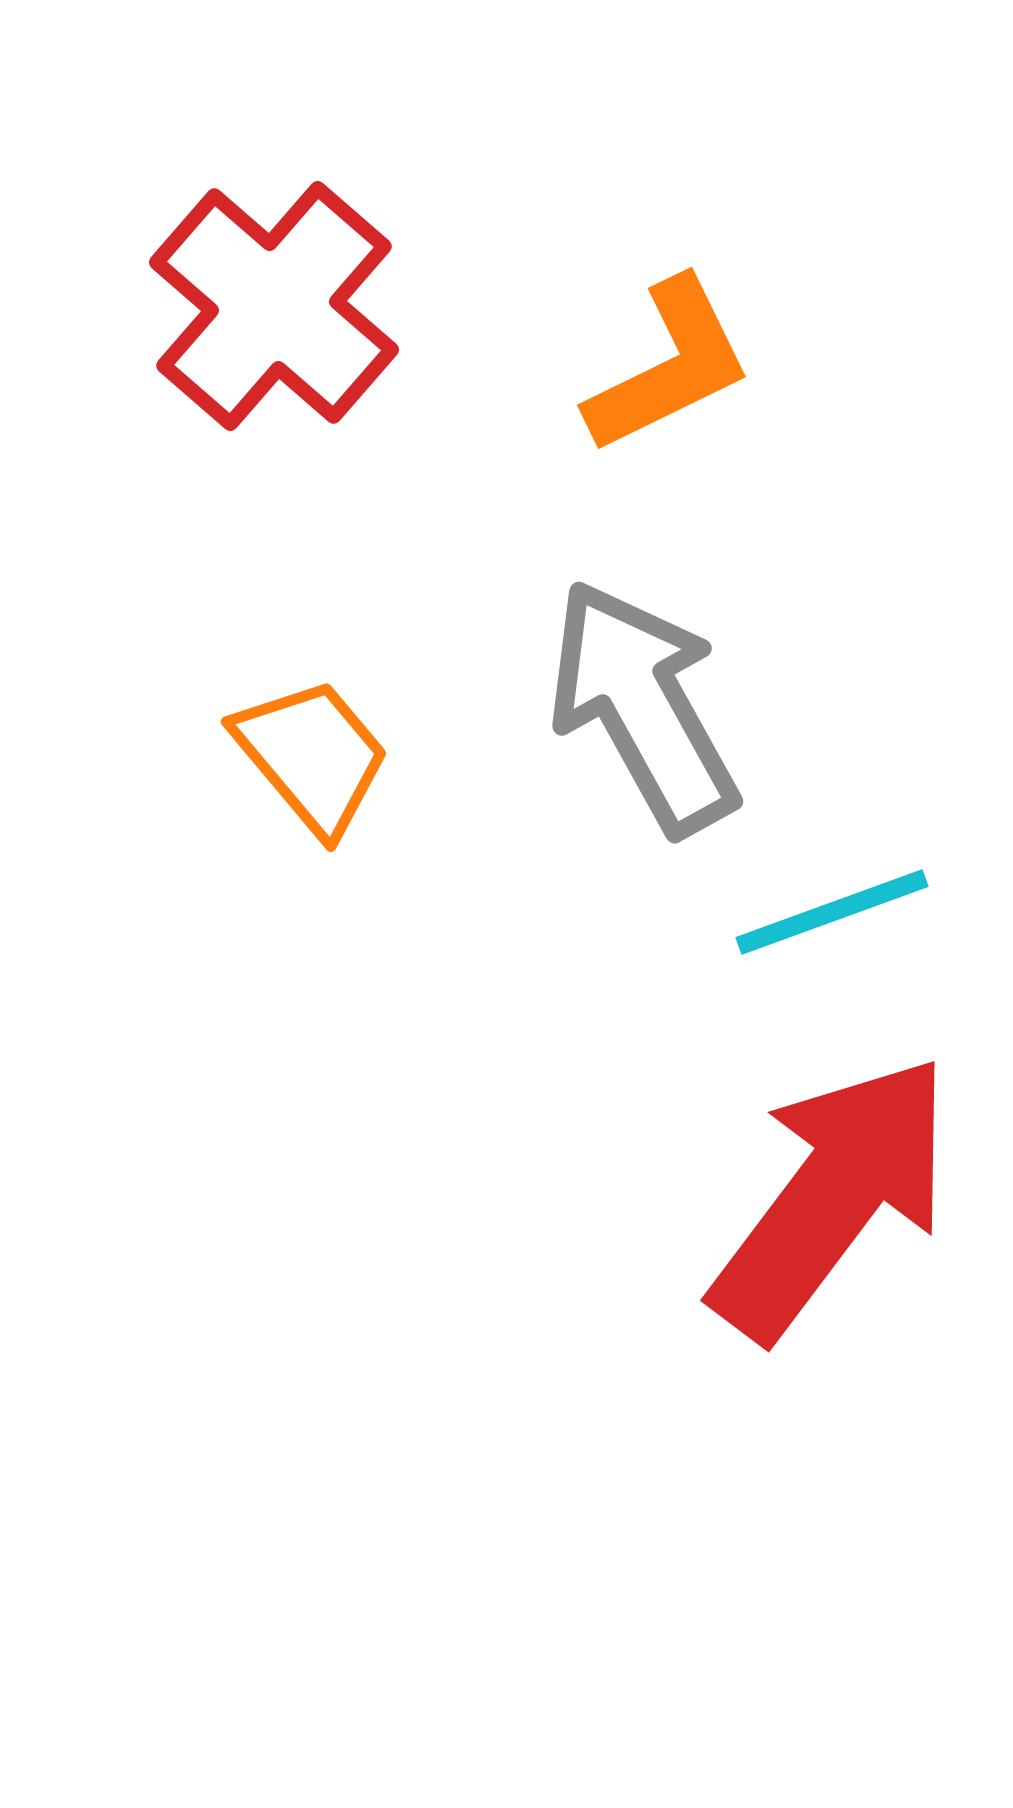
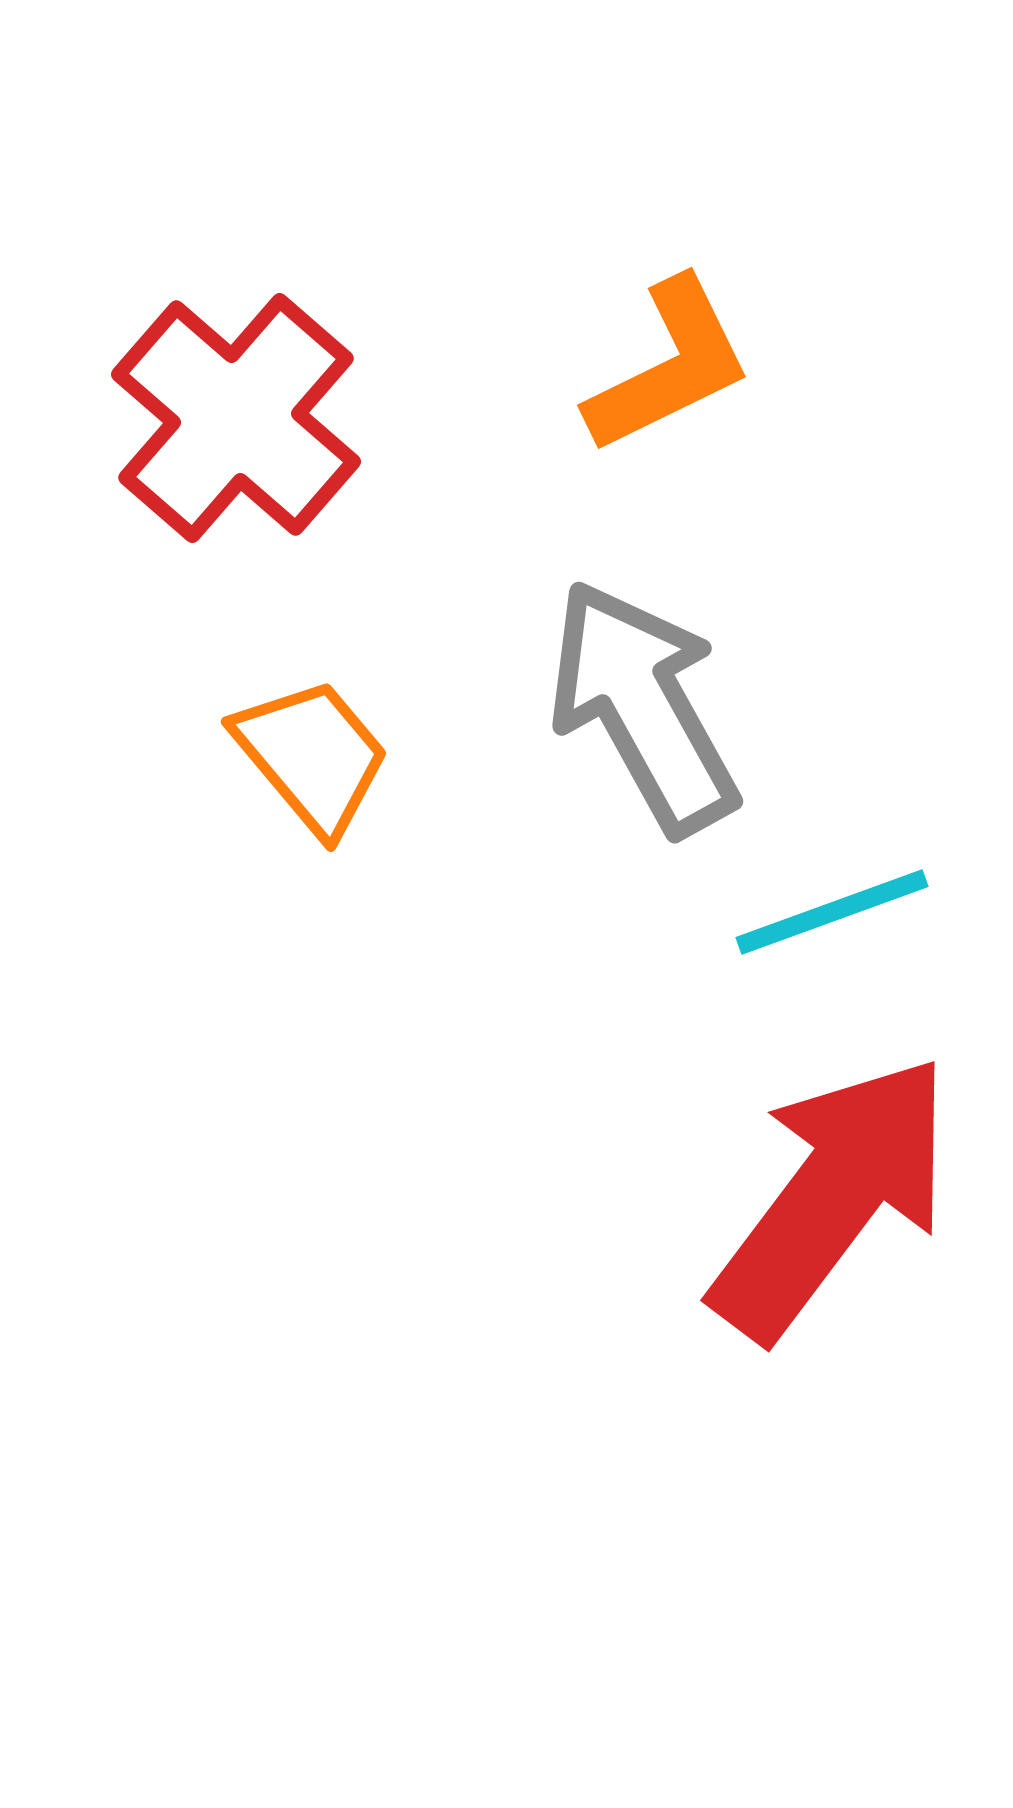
red cross: moved 38 px left, 112 px down
